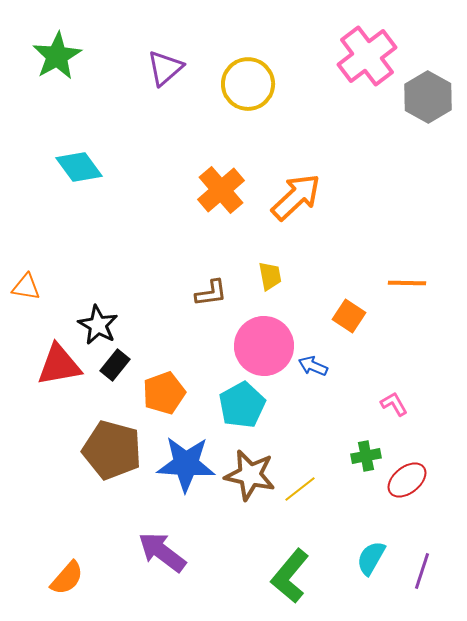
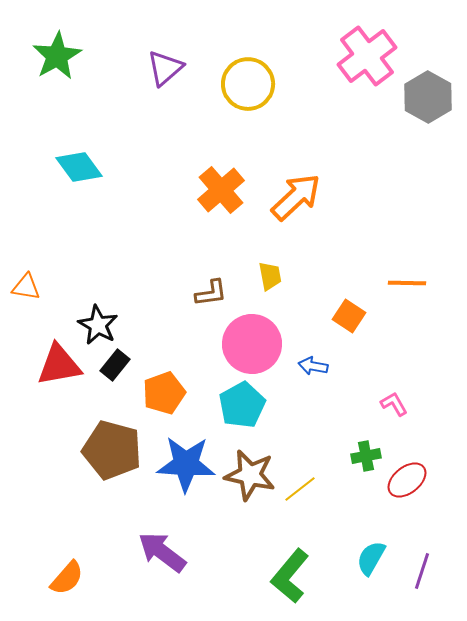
pink circle: moved 12 px left, 2 px up
blue arrow: rotated 12 degrees counterclockwise
